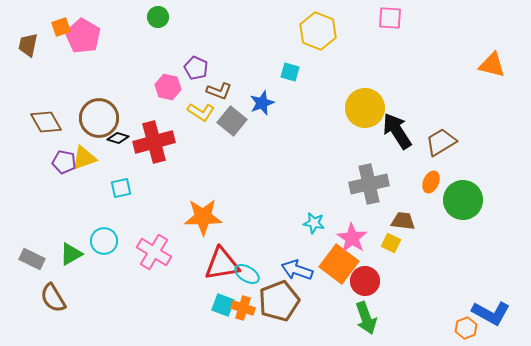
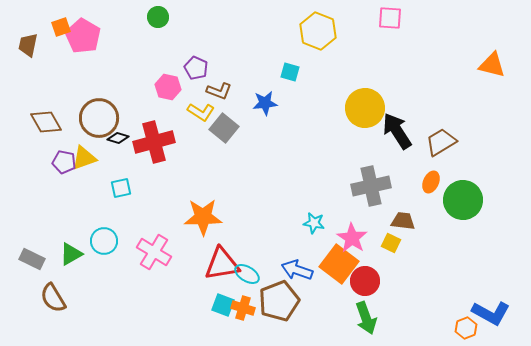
blue star at (262, 103): moved 3 px right; rotated 15 degrees clockwise
gray square at (232, 121): moved 8 px left, 7 px down
gray cross at (369, 184): moved 2 px right, 2 px down
